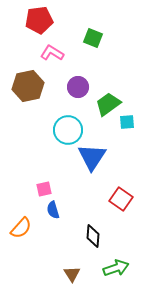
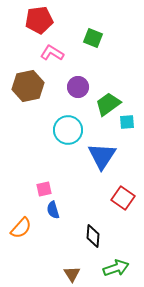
blue triangle: moved 10 px right, 1 px up
red square: moved 2 px right, 1 px up
